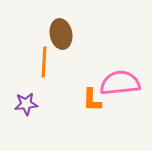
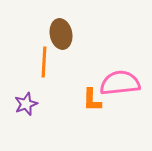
purple star: rotated 15 degrees counterclockwise
